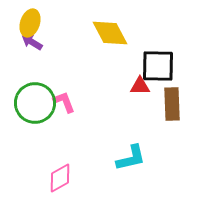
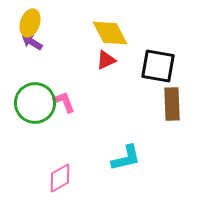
black square: rotated 9 degrees clockwise
red triangle: moved 34 px left, 26 px up; rotated 25 degrees counterclockwise
cyan L-shape: moved 5 px left
